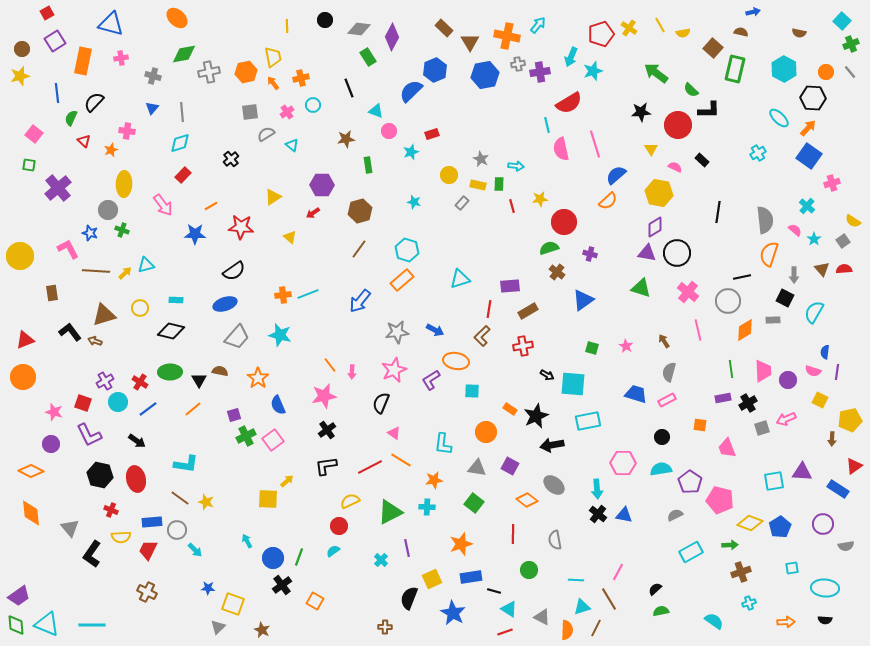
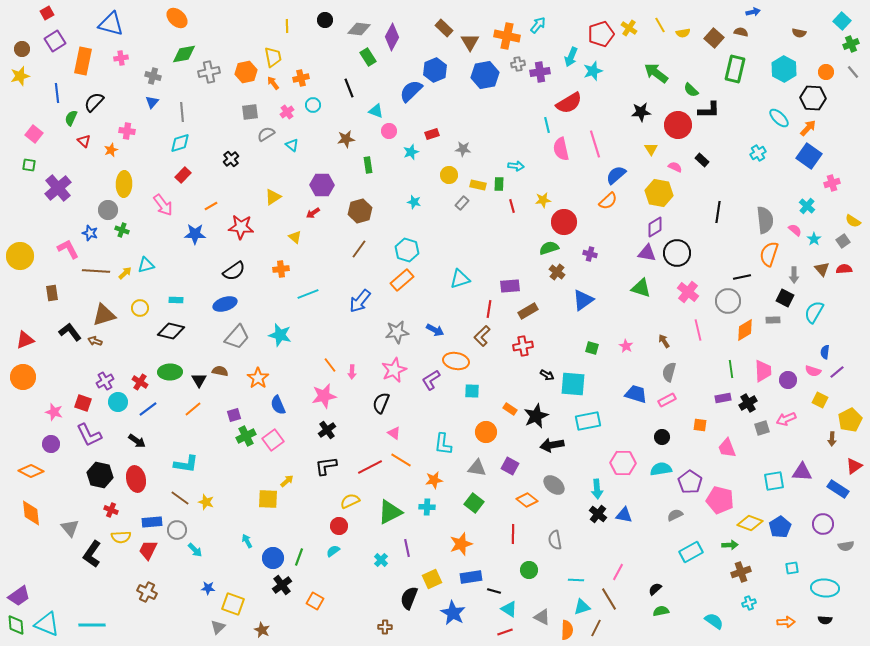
brown square at (713, 48): moved 1 px right, 10 px up
gray line at (850, 72): moved 3 px right
blue triangle at (152, 108): moved 6 px up
gray star at (481, 159): moved 18 px left, 10 px up; rotated 21 degrees counterclockwise
yellow star at (540, 199): moved 3 px right, 1 px down
yellow triangle at (290, 237): moved 5 px right
orange cross at (283, 295): moved 2 px left, 26 px up
purple line at (837, 372): rotated 42 degrees clockwise
yellow pentagon at (850, 420): rotated 15 degrees counterclockwise
